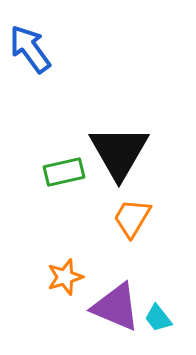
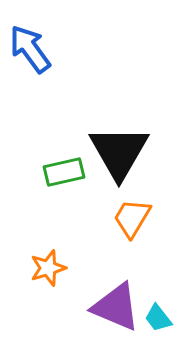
orange star: moved 17 px left, 9 px up
